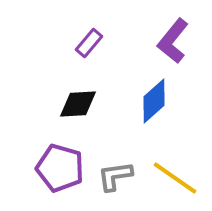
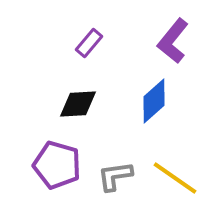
purple pentagon: moved 3 px left, 3 px up
